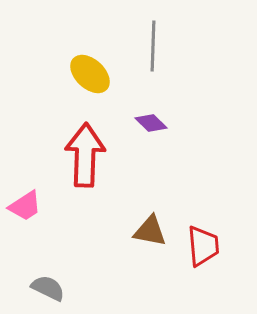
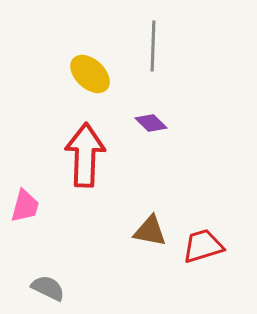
pink trapezoid: rotated 42 degrees counterclockwise
red trapezoid: rotated 102 degrees counterclockwise
